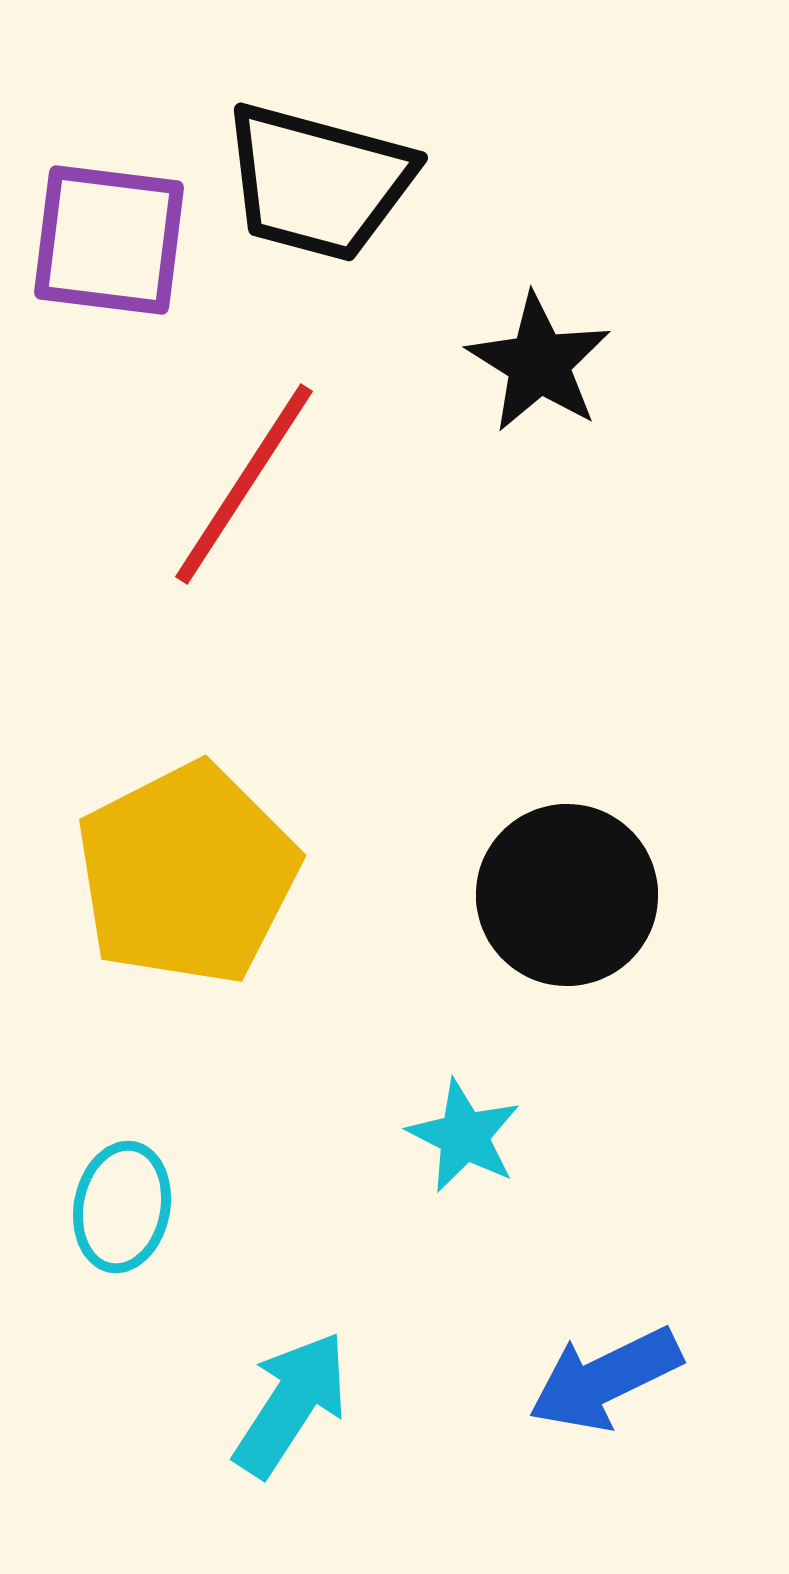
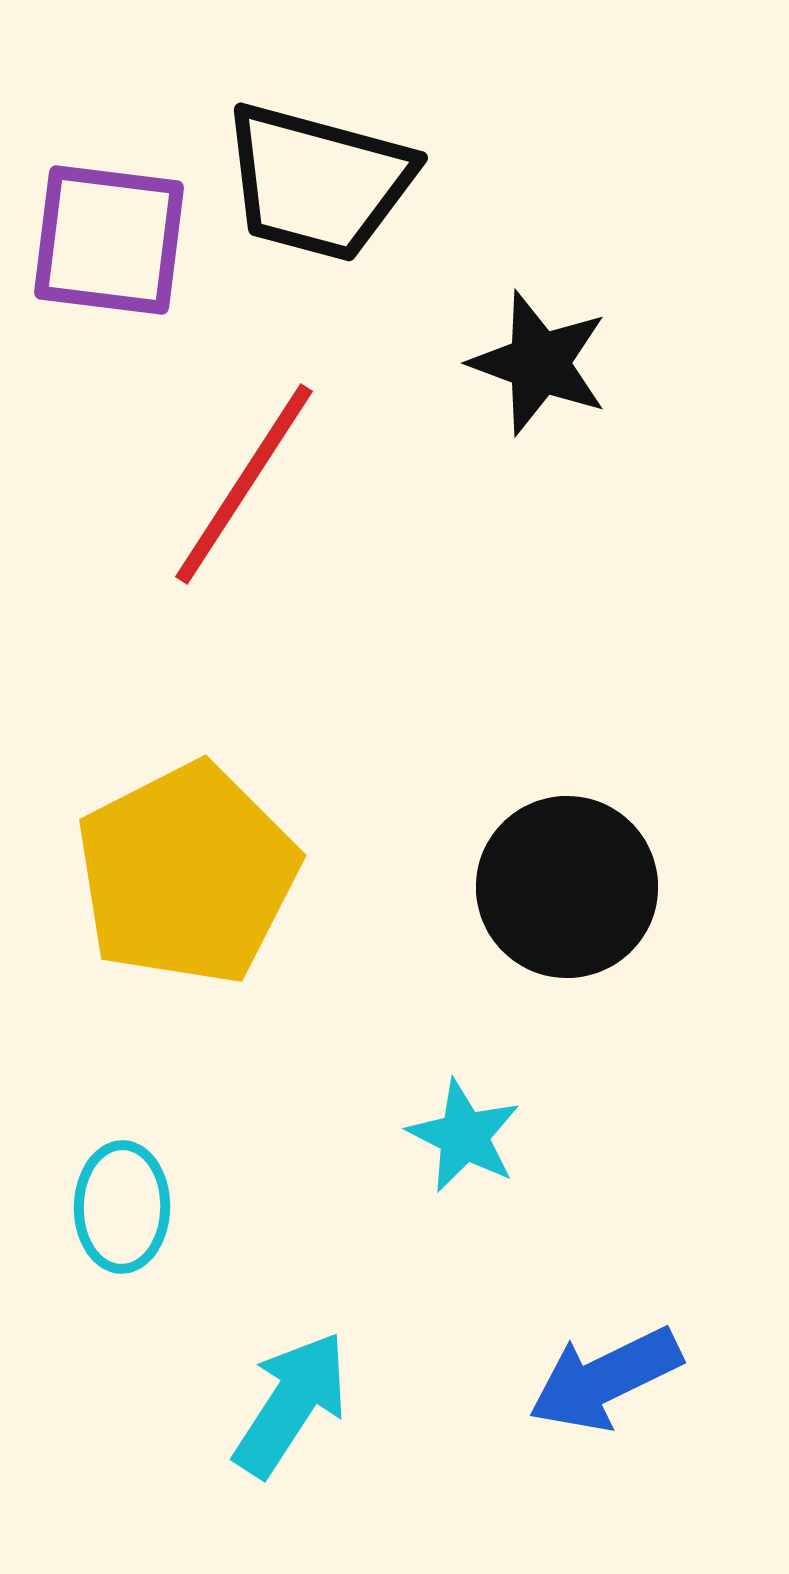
black star: rotated 12 degrees counterclockwise
black circle: moved 8 px up
cyan ellipse: rotated 10 degrees counterclockwise
